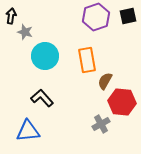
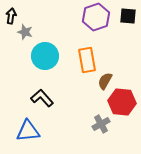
black square: rotated 18 degrees clockwise
